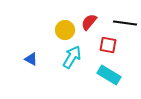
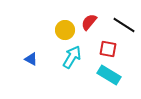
black line: moved 1 px left, 2 px down; rotated 25 degrees clockwise
red square: moved 4 px down
